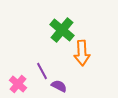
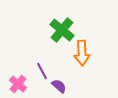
purple semicircle: rotated 14 degrees clockwise
